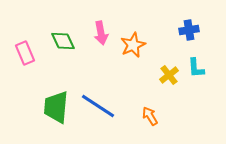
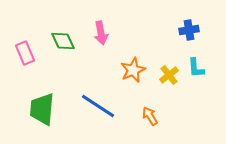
orange star: moved 25 px down
green trapezoid: moved 14 px left, 2 px down
